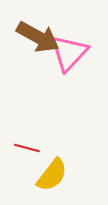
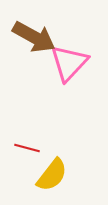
brown arrow: moved 4 px left
pink triangle: moved 10 px down
